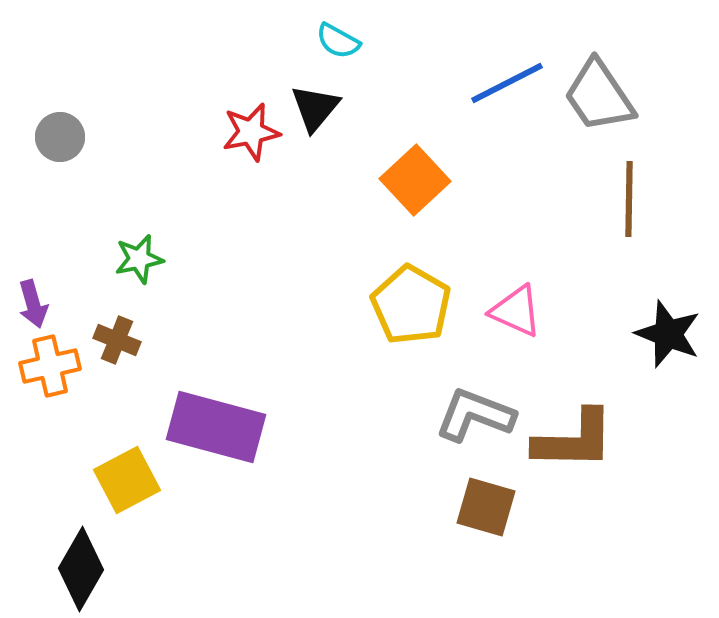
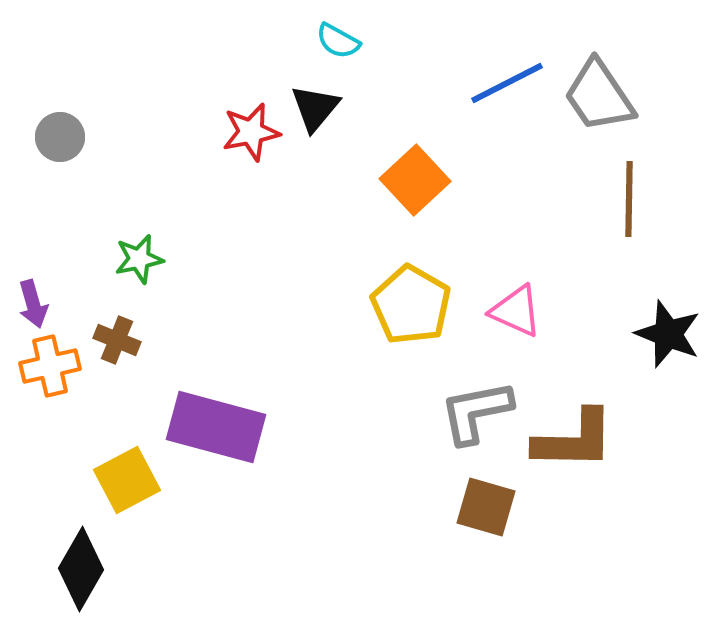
gray L-shape: moved 1 px right, 3 px up; rotated 32 degrees counterclockwise
